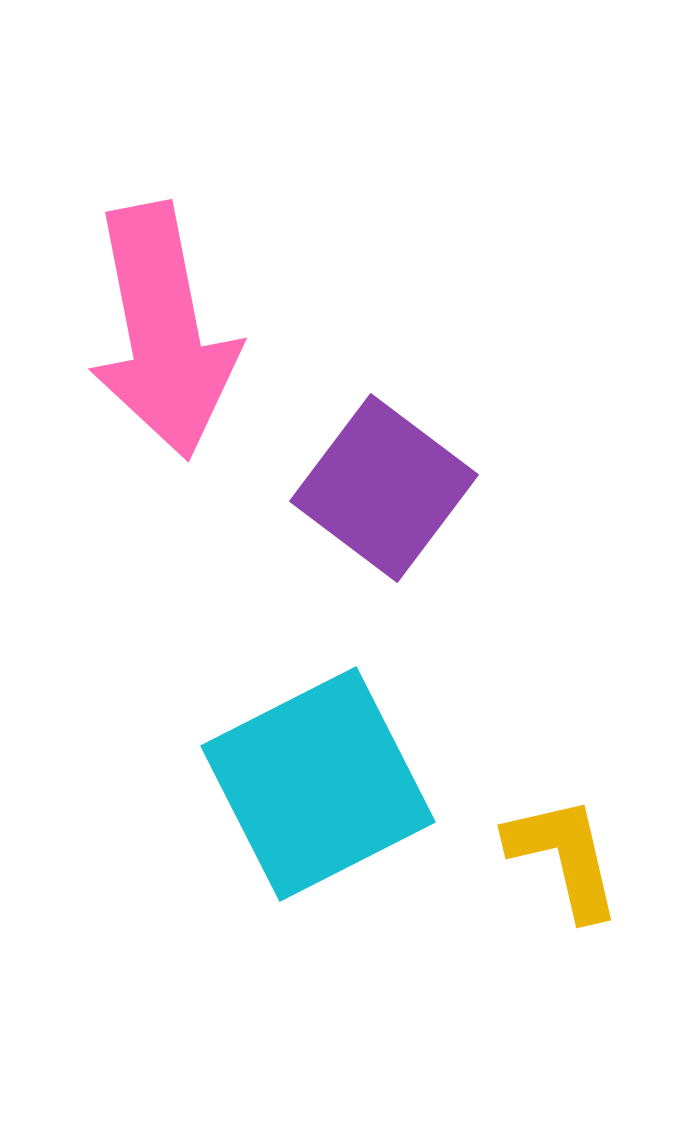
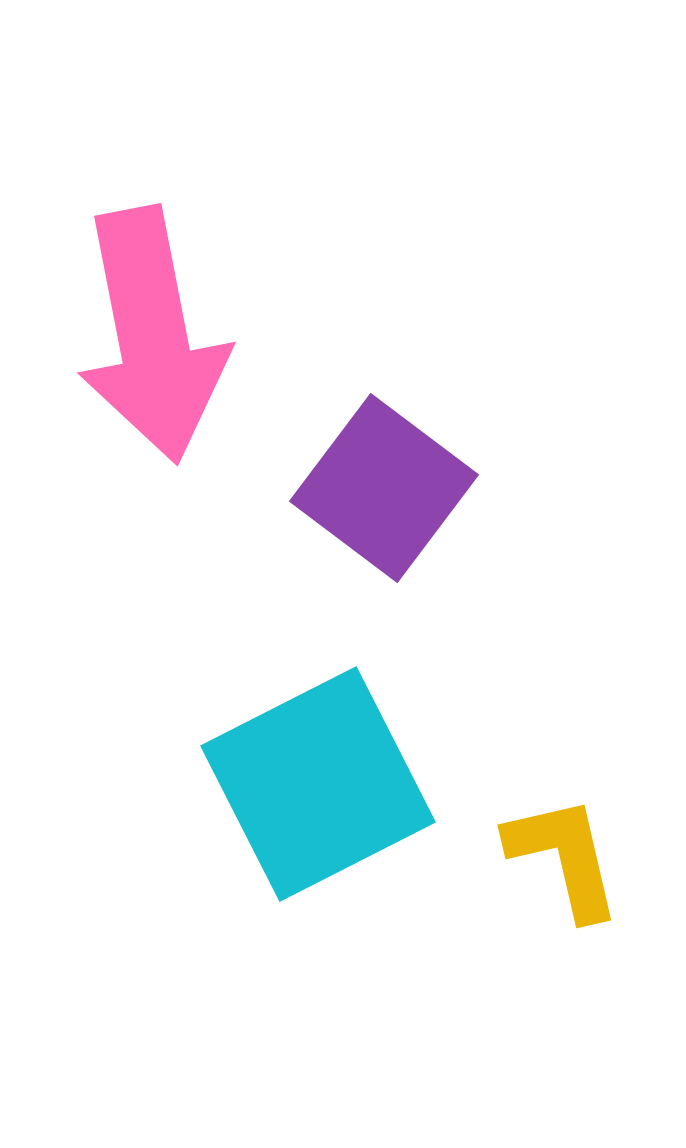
pink arrow: moved 11 px left, 4 px down
